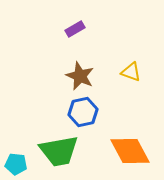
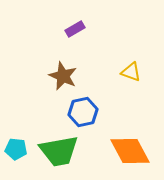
brown star: moved 17 px left
cyan pentagon: moved 15 px up
